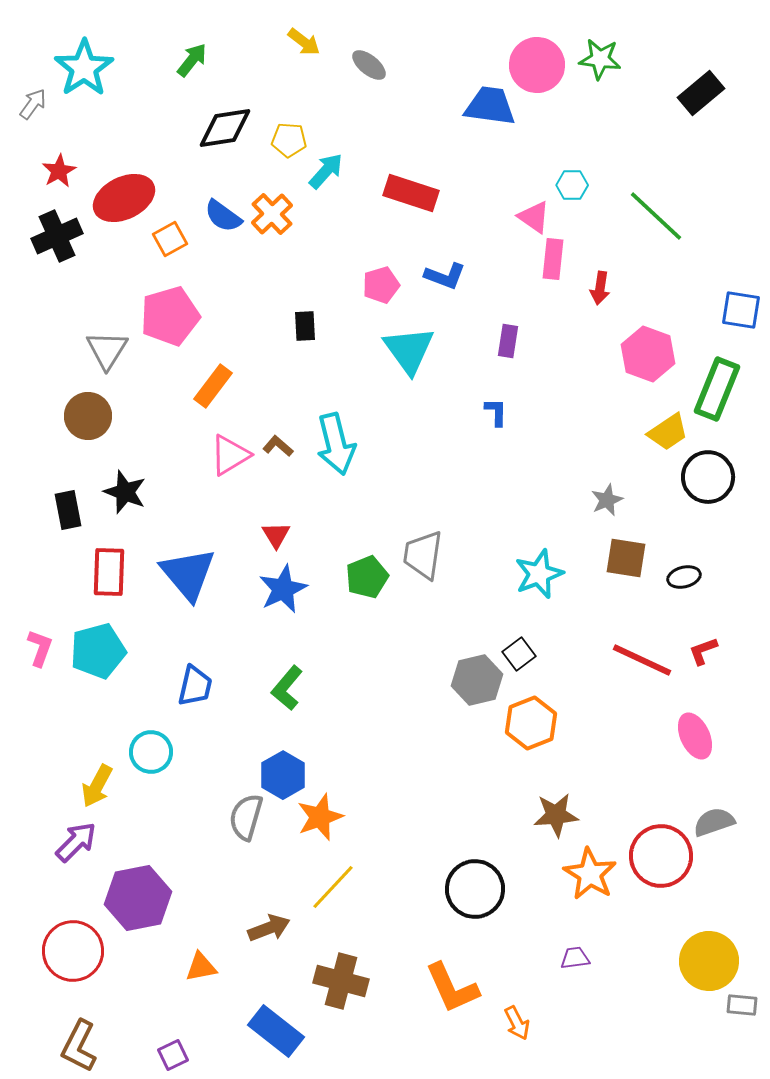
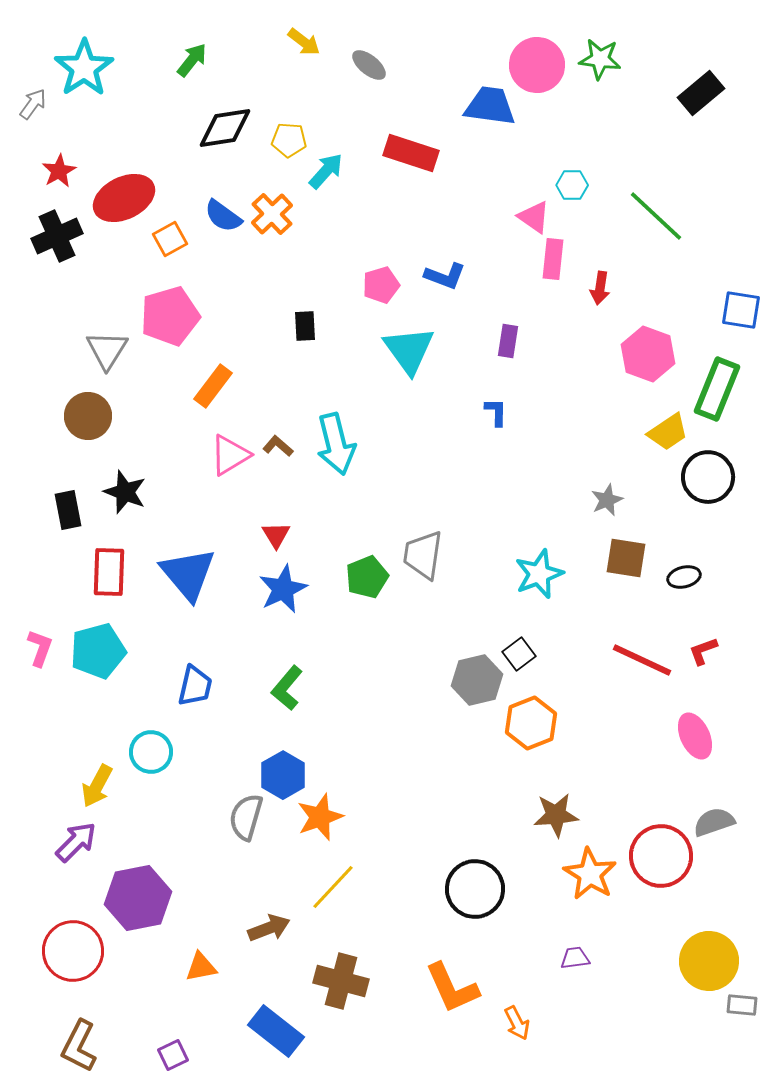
red rectangle at (411, 193): moved 40 px up
